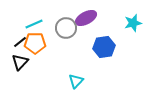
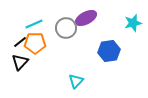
blue hexagon: moved 5 px right, 4 px down
